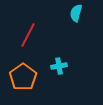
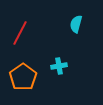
cyan semicircle: moved 11 px down
red line: moved 8 px left, 2 px up
